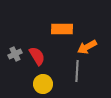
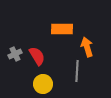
orange arrow: rotated 102 degrees clockwise
